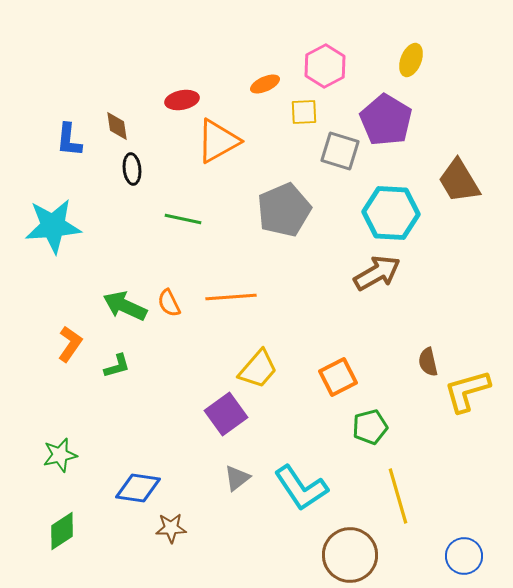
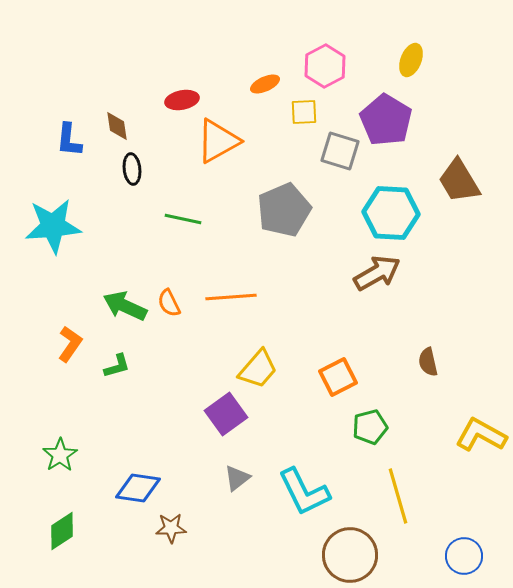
yellow L-shape: moved 14 px right, 44 px down; rotated 45 degrees clockwise
green star: rotated 20 degrees counterclockwise
cyan L-shape: moved 3 px right, 4 px down; rotated 8 degrees clockwise
